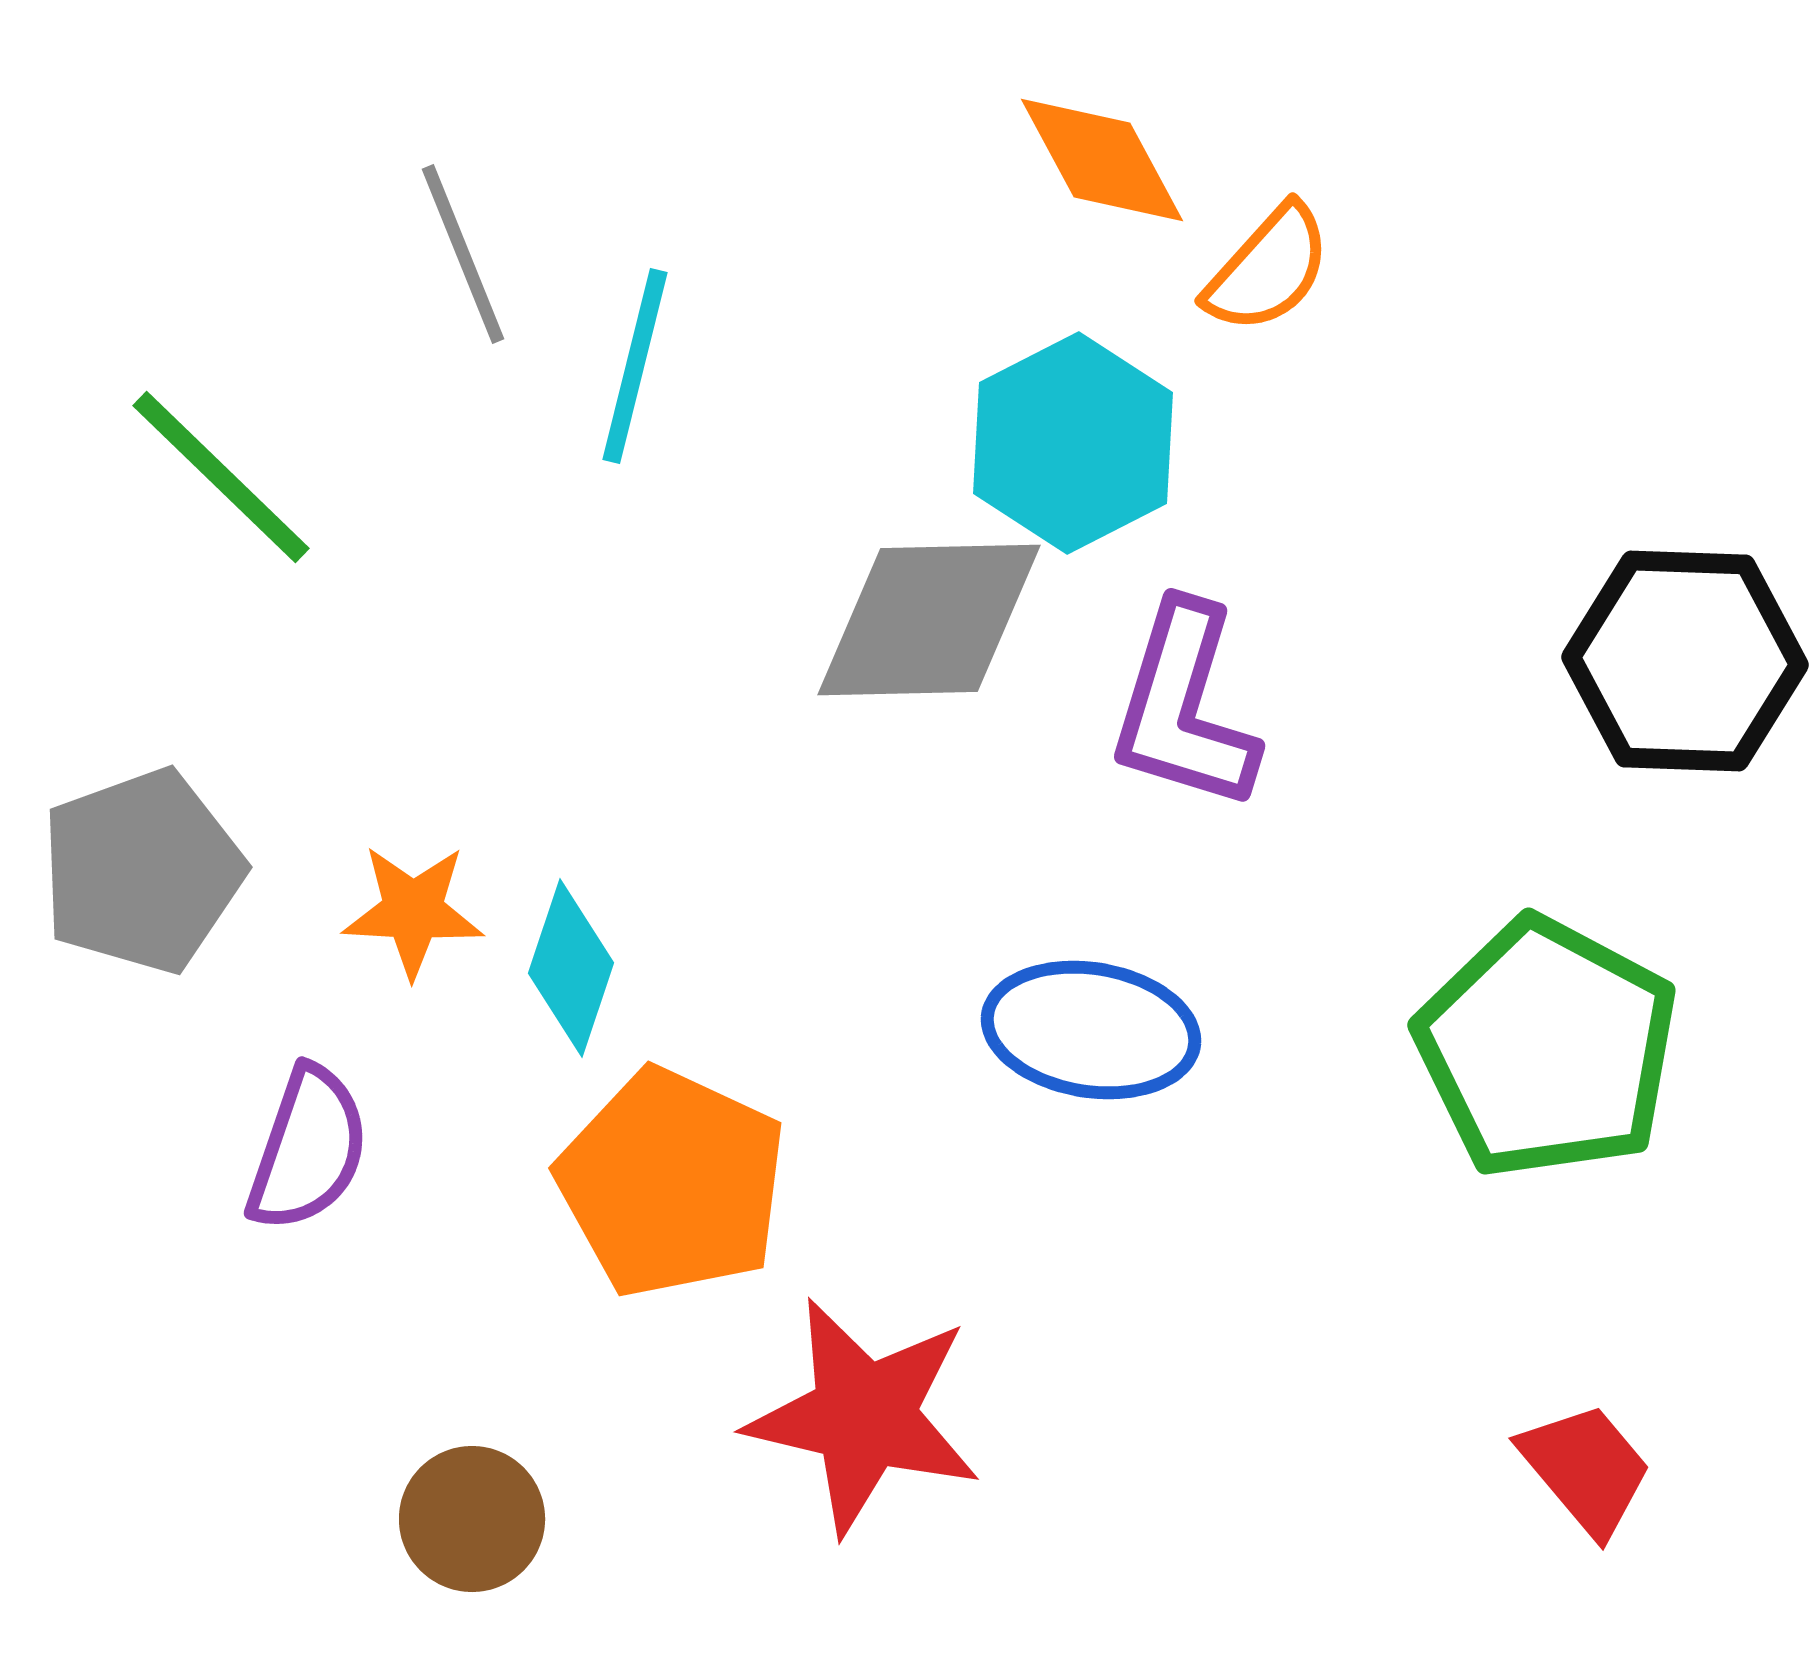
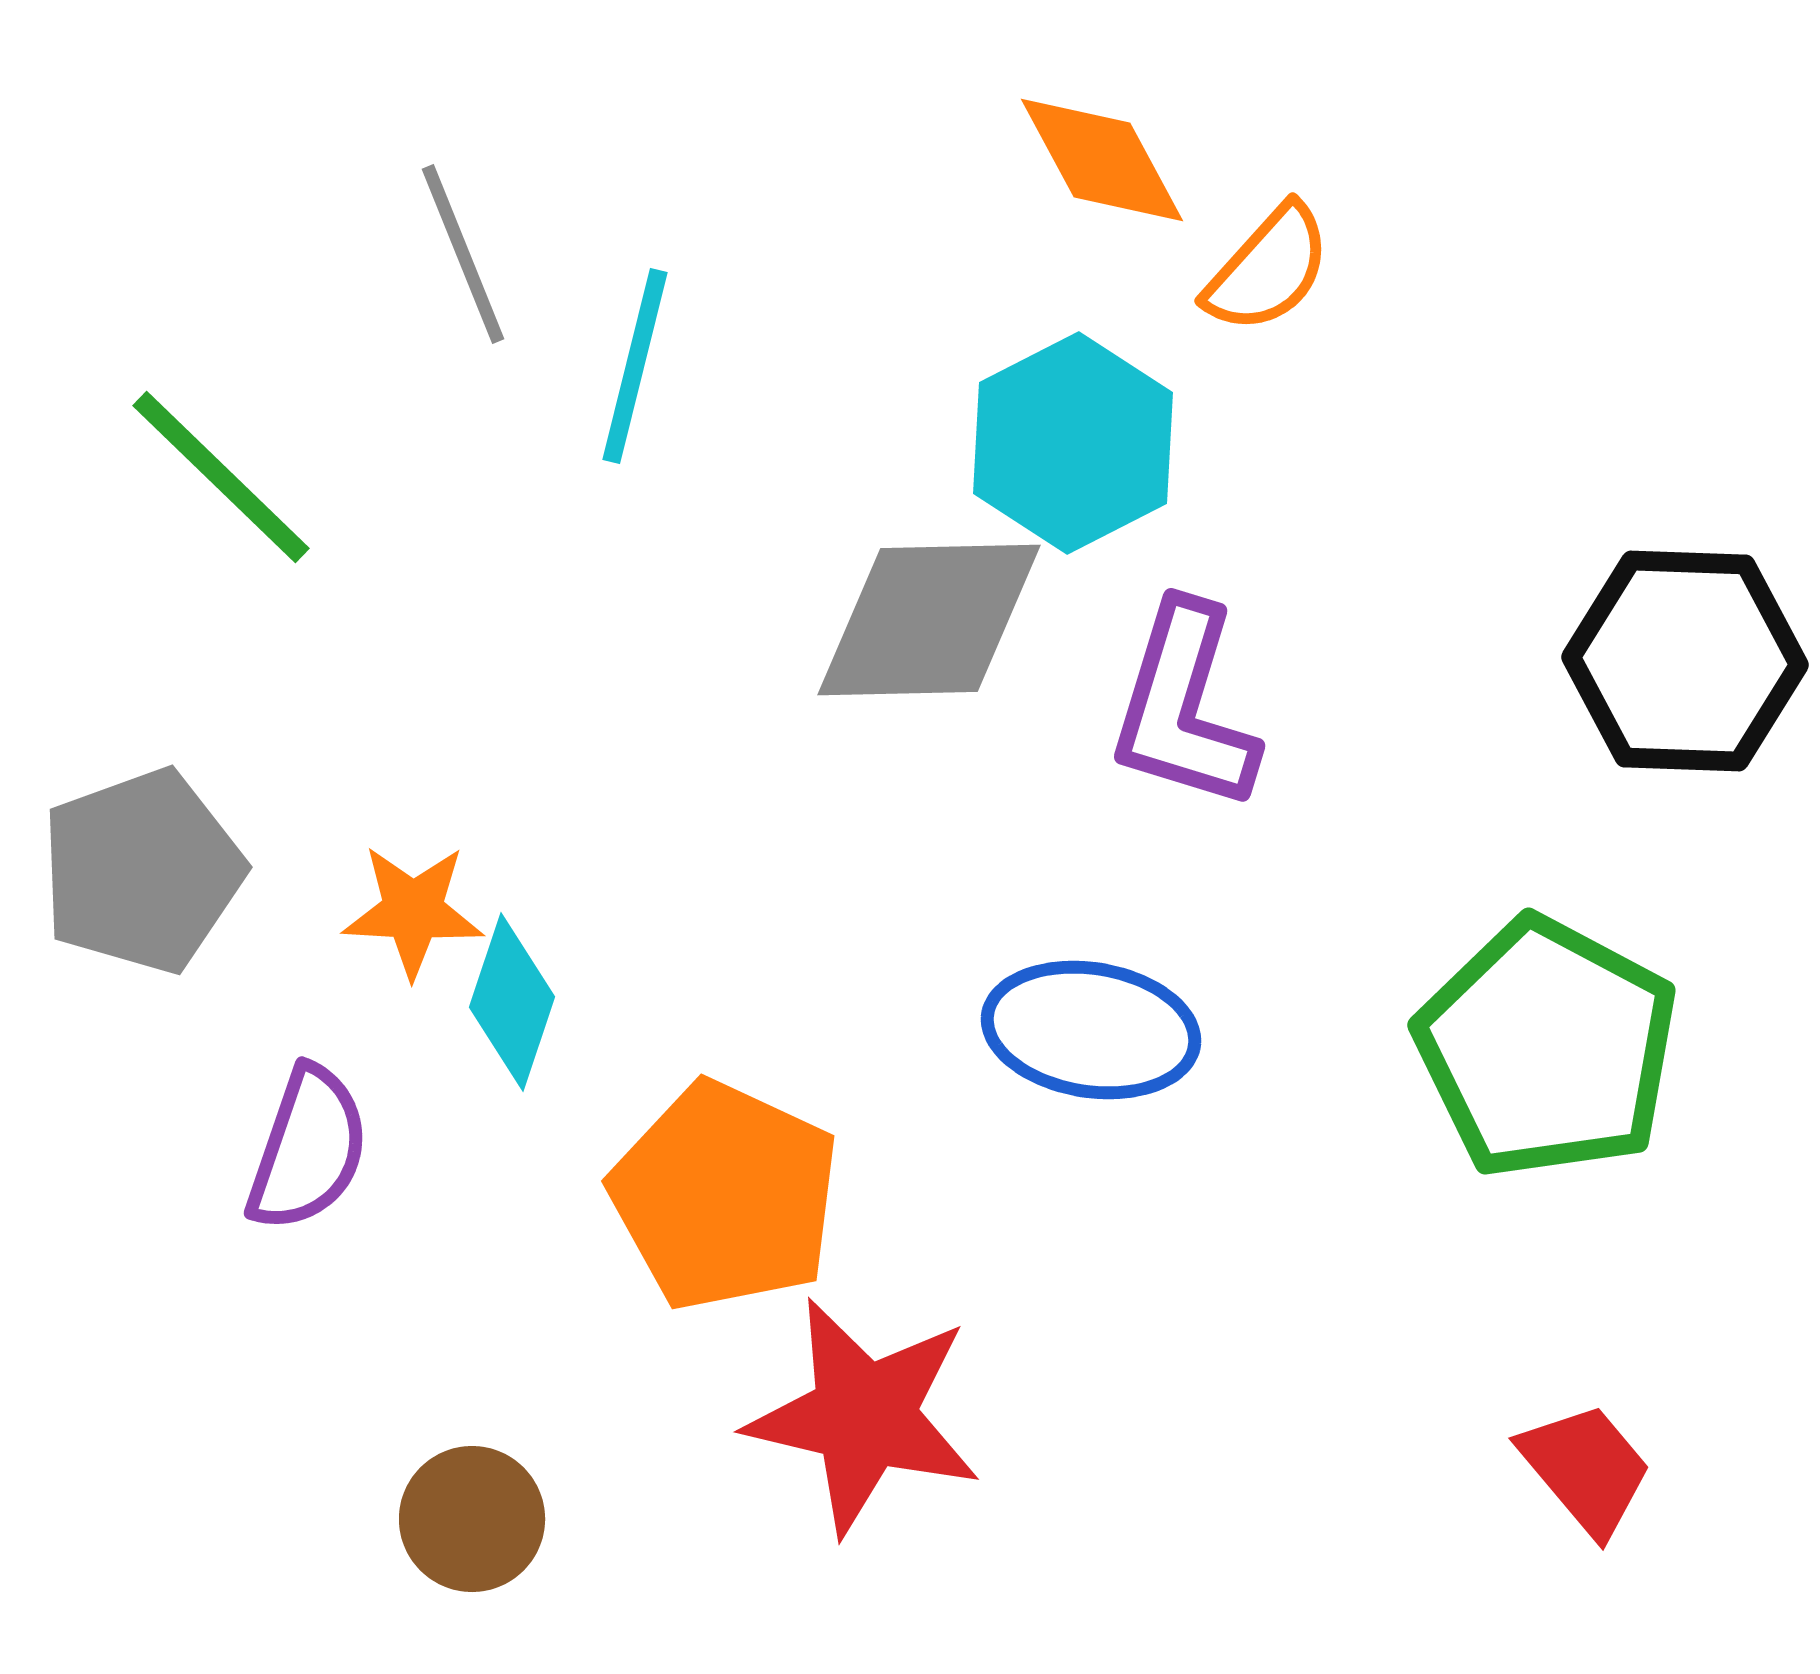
cyan diamond: moved 59 px left, 34 px down
orange pentagon: moved 53 px right, 13 px down
